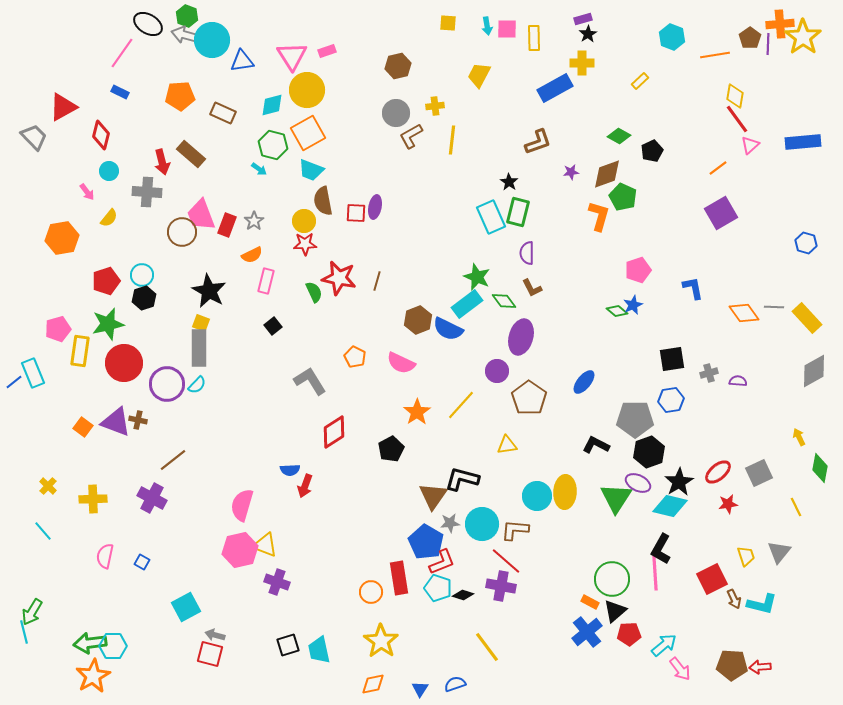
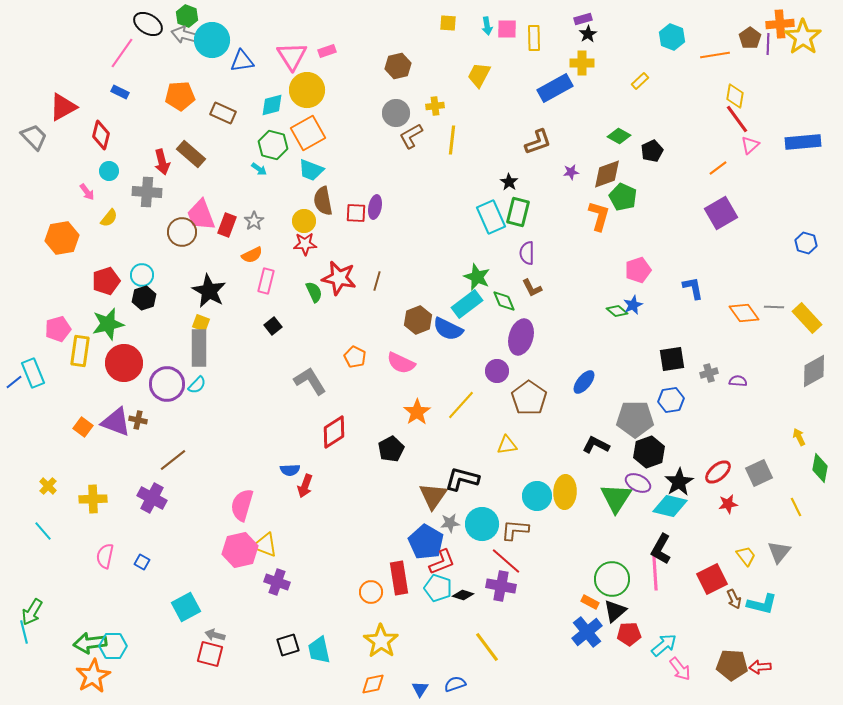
green diamond at (504, 301): rotated 15 degrees clockwise
yellow trapezoid at (746, 556): rotated 20 degrees counterclockwise
